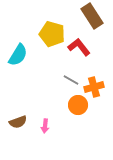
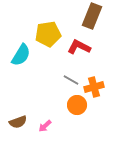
brown rectangle: rotated 55 degrees clockwise
yellow pentagon: moved 4 px left; rotated 25 degrees counterclockwise
red L-shape: rotated 25 degrees counterclockwise
cyan semicircle: moved 3 px right
orange circle: moved 1 px left
pink arrow: rotated 40 degrees clockwise
